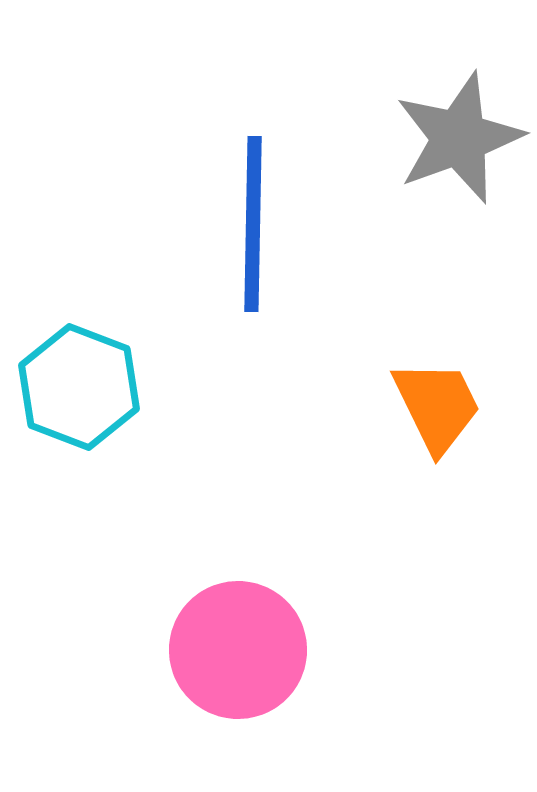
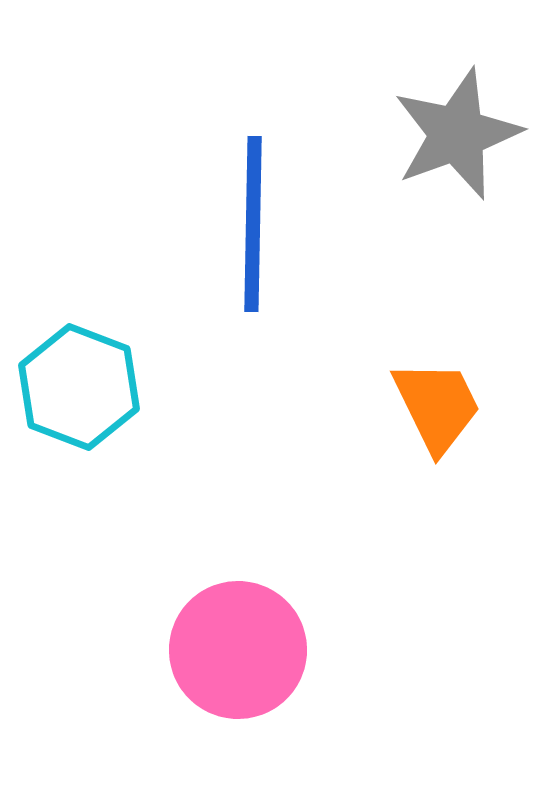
gray star: moved 2 px left, 4 px up
